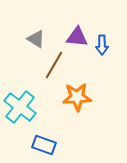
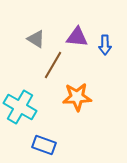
blue arrow: moved 3 px right
brown line: moved 1 px left
cyan cross: rotated 8 degrees counterclockwise
